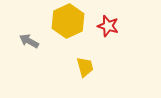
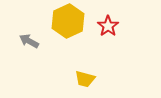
red star: rotated 20 degrees clockwise
yellow trapezoid: moved 12 px down; rotated 120 degrees clockwise
